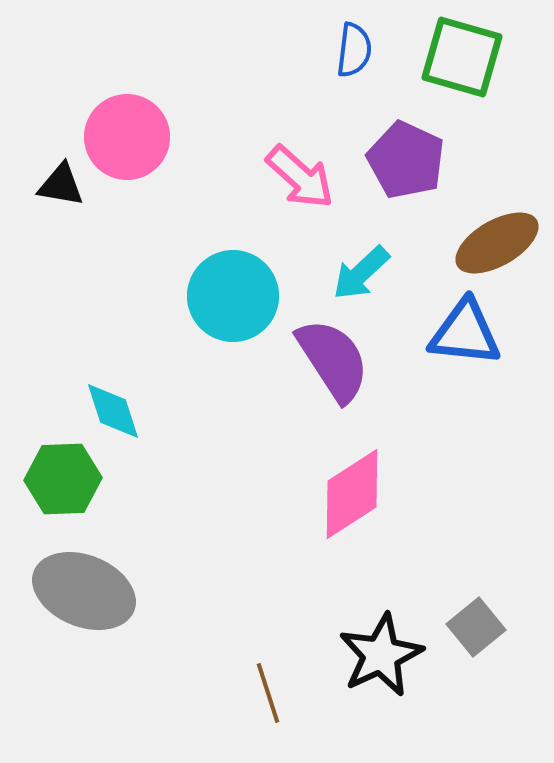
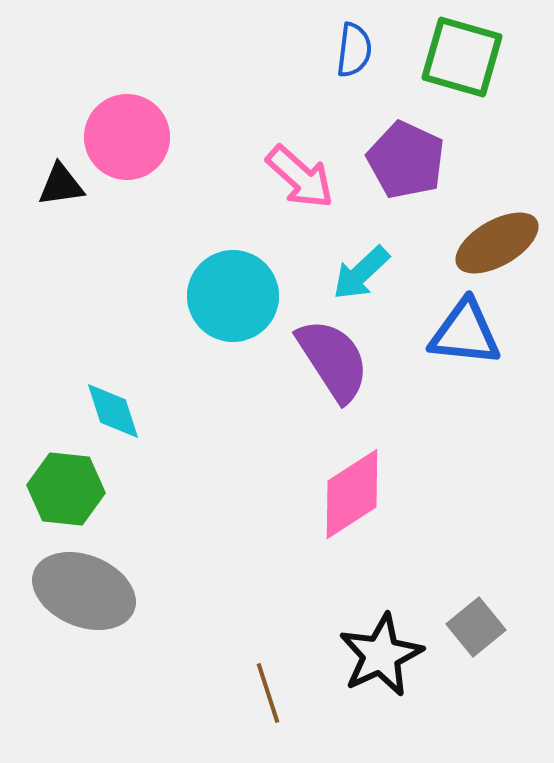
black triangle: rotated 18 degrees counterclockwise
green hexagon: moved 3 px right, 10 px down; rotated 8 degrees clockwise
